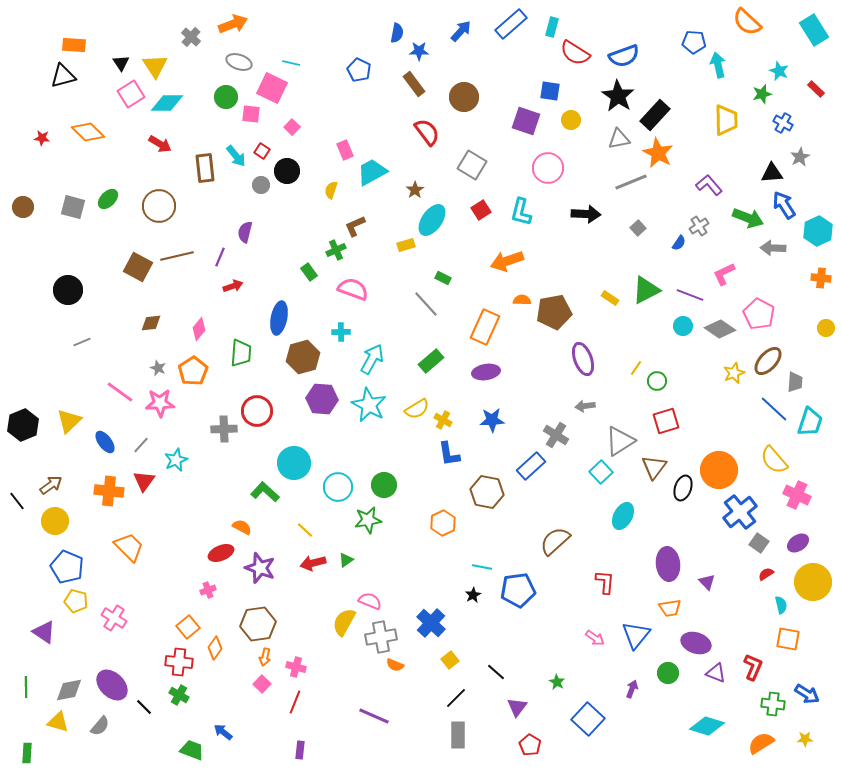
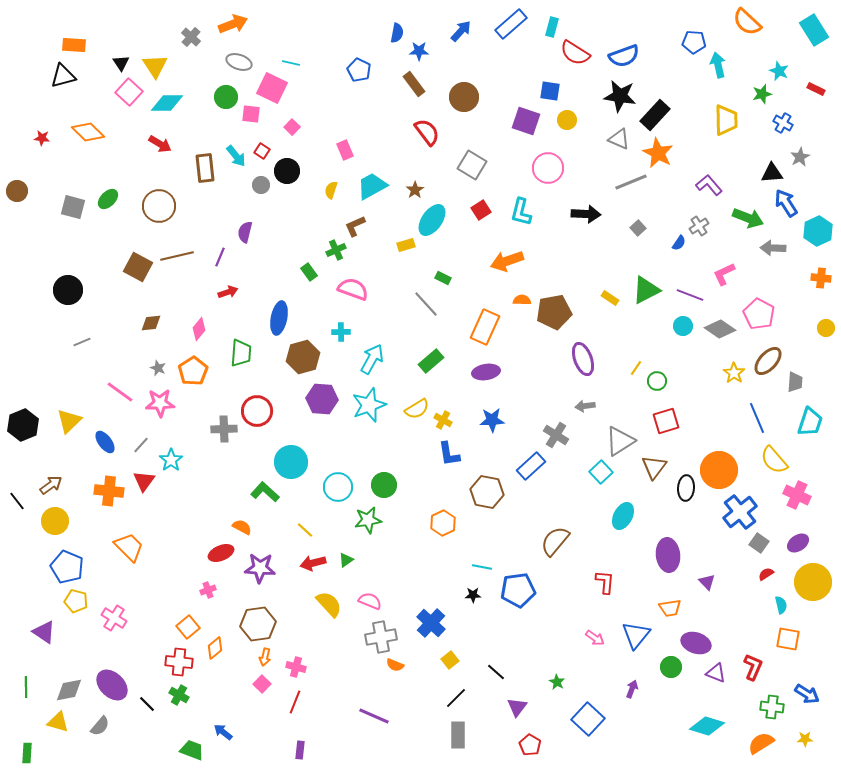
red rectangle at (816, 89): rotated 18 degrees counterclockwise
pink square at (131, 94): moved 2 px left, 2 px up; rotated 16 degrees counterclockwise
black star at (618, 96): moved 2 px right; rotated 24 degrees counterclockwise
yellow circle at (571, 120): moved 4 px left
gray triangle at (619, 139): rotated 35 degrees clockwise
cyan trapezoid at (372, 172): moved 14 px down
blue arrow at (784, 205): moved 2 px right, 2 px up
brown circle at (23, 207): moved 6 px left, 16 px up
red arrow at (233, 286): moved 5 px left, 6 px down
yellow star at (734, 373): rotated 15 degrees counterclockwise
cyan star at (369, 405): rotated 24 degrees clockwise
blue line at (774, 409): moved 17 px left, 9 px down; rotated 24 degrees clockwise
cyan star at (176, 460): moved 5 px left; rotated 10 degrees counterclockwise
cyan circle at (294, 463): moved 3 px left, 1 px up
black ellipse at (683, 488): moved 3 px right; rotated 15 degrees counterclockwise
brown semicircle at (555, 541): rotated 8 degrees counterclockwise
purple ellipse at (668, 564): moved 9 px up
purple star at (260, 568): rotated 16 degrees counterclockwise
black star at (473, 595): rotated 28 degrees clockwise
yellow semicircle at (344, 622): moved 15 px left, 18 px up; rotated 108 degrees clockwise
orange diamond at (215, 648): rotated 15 degrees clockwise
green circle at (668, 673): moved 3 px right, 6 px up
green cross at (773, 704): moved 1 px left, 3 px down
black line at (144, 707): moved 3 px right, 3 px up
